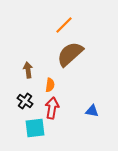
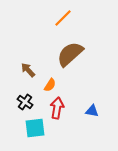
orange line: moved 1 px left, 7 px up
brown arrow: rotated 35 degrees counterclockwise
orange semicircle: rotated 24 degrees clockwise
black cross: moved 1 px down
red arrow: moved 5 px right
